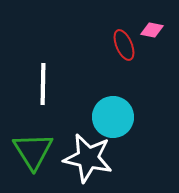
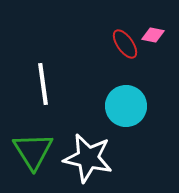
pink diamond: moved 1 px right, 5 px down
red ellipse: moved 1 px right, 1 px up; rotated 12 degrees counterclockwise
white line: rotated 9 degrees counterclockwise
cyan circle: moved 13 px right, 11 px up
